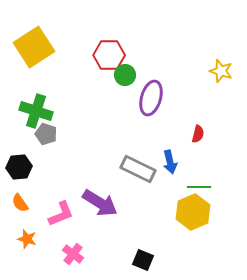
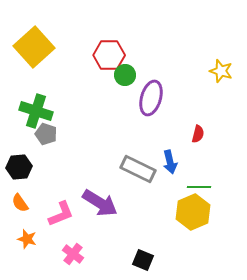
yellow square: rotated 9 degrees counterclockwise
